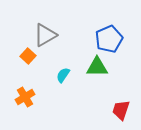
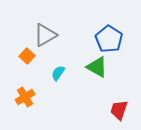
blue pentagon: rotated 16 degrees counterclockwise
orange square: moved 1 px left
green triangle: rotated 30 degrees clockwise
cyan semicircle: moved 5 px left, 2 px up
red trapezoid: moved 2 px left
